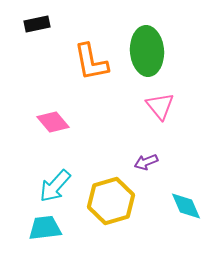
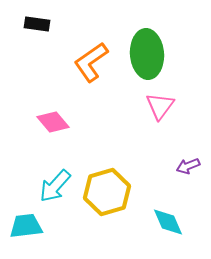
black rectangle: rotated 20 degrees clockwise
green ellipse: moved 3 px down
orange L-shape: rotated 66 degrees clockwise
pink triangle: rotated 16 degrees clockwise
purple arrow: moved 42 px right, 4 px down
yellow hexagon: moved 4 px left, 9 px up
cyan diamond: moved 18 px left, 16 px down
cyan trapezoid: moved 19 px left, 2 px up
